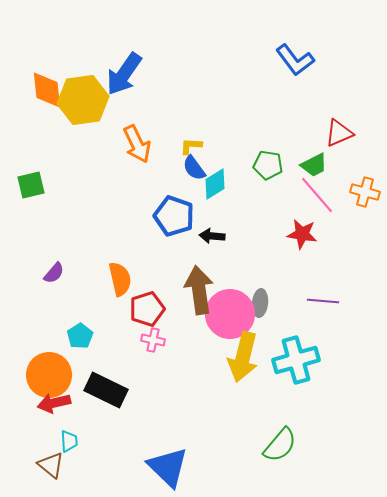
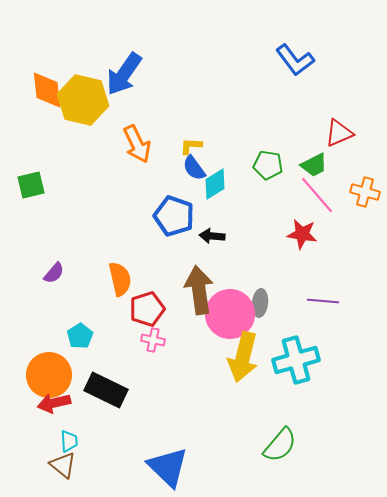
yellow hexagon: rotated 21 degrees clockwise
brown triangle: moved 12 px right
